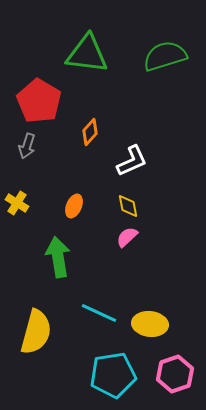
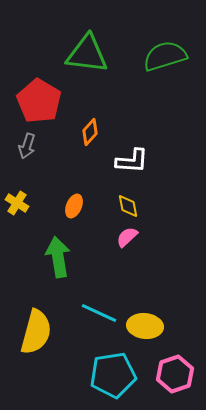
white L-shape: rotated 28 degrees clockwise
yellow ellipse: moved 5 px left, 2 px down
